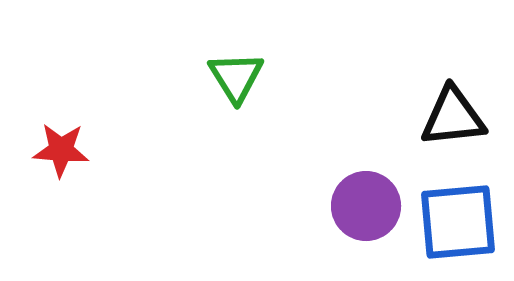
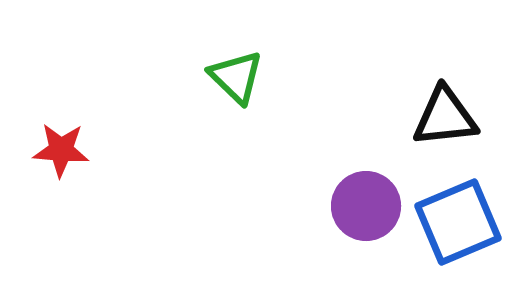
green triangle: rotated 14 degrees counterclockwise
black triangle: moved 8 px left
blue square: rotated 18 degrees counterclockwise
